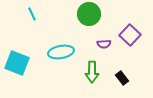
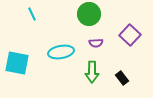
purple semicircle: moved 8 px left, 1 px up
cyan square: rotated 10 degrees counterclockwise
